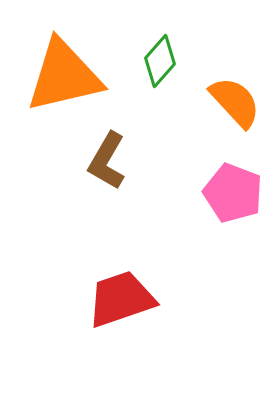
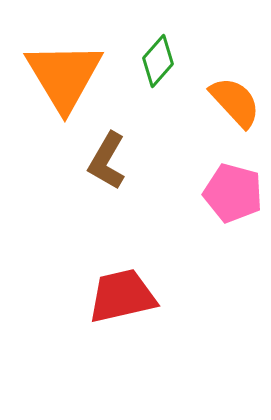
green diamond: moved 2 px left
orange triangle: rotated 48 degrees counterclockwise
pink pentagon: rotated 6 degrees counterclockwise
red trapezoid: moved 1 px right, 3 px up; rotated 6 degrees clockwise
